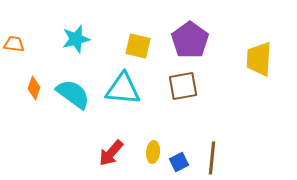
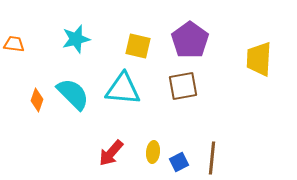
orange diamond: moved 3 px right, 12 px down
cyan semicircle: rotated 9 degrees clockwise
